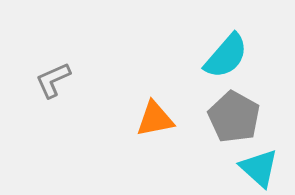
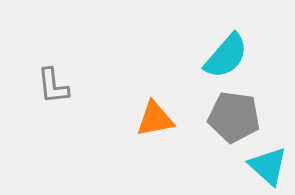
gray L-shape: moved 6 px down; rotated 72 degrees counterclockwise
gray pentagon: rotated 21 degrees counterclockwise
cyan triangle: moved 9 px right, 2 px up
